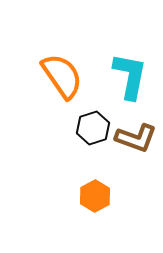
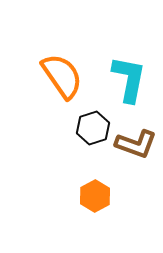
cyan L-shape: moved 1 px left, 3 px down
brown L-shape: moved 6 px down
